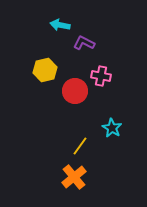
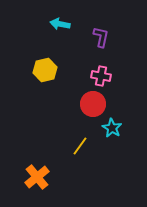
cyan arrow: moved 1 px up
purple L-shape: moved 17 px right, 6 px up; rotated 75 degrees clockwise
red circle: moved 18 px right, 13 px down
orange cross: moved 37 px left
